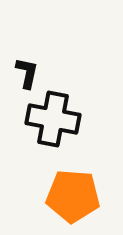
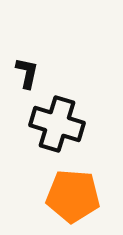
black cross: moved 4 px right, 5 px down; rotated 6 degrees clockwise
